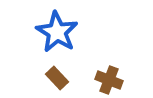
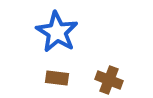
brown rectangle: rotated 40 degrees counterclockwise
